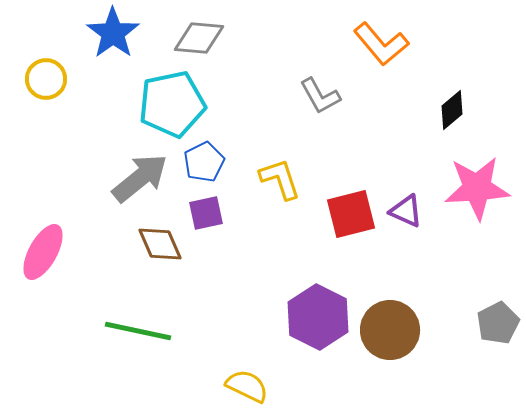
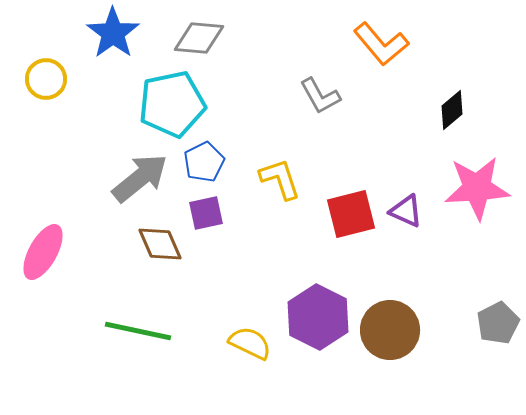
yellow semicircle: moved 3 px right, 43 px up
